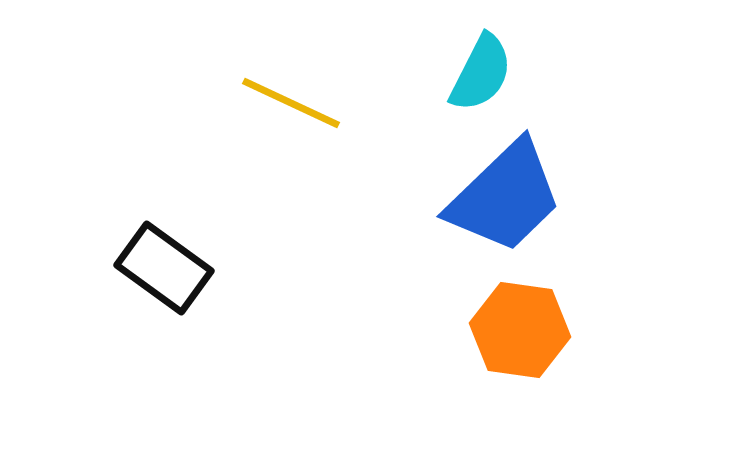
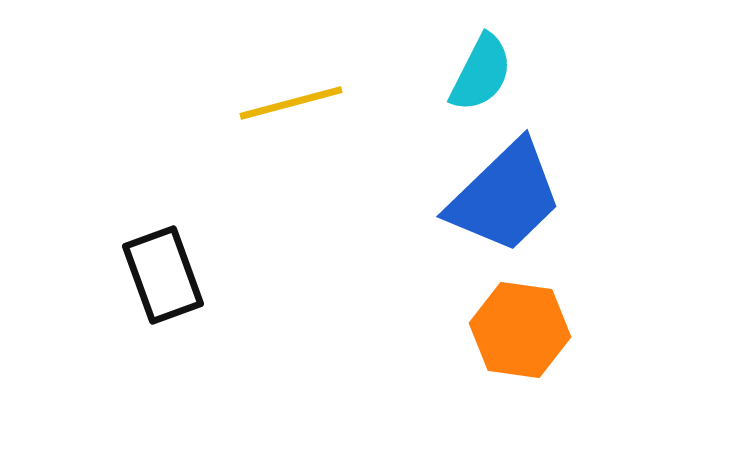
yellow line: rotated 40 degrees counterclockwise
black rectangle: moved 1 px left, 7 px down; rotated 34 degrees clockwise
